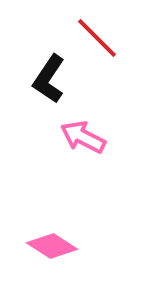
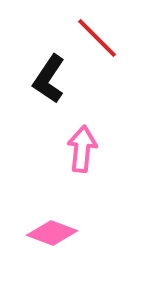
pink arrow: moved 1 px left, 12 px down; rotated 69 degrees clockwise
pink diamond: moved 13 px up; rotated 12 degrees counterclockwise
